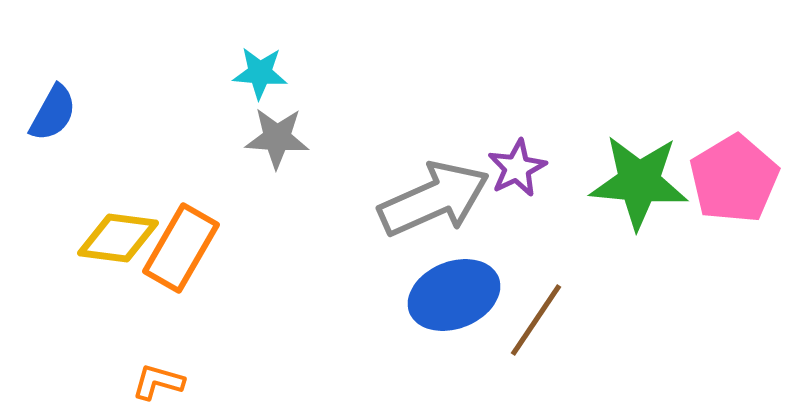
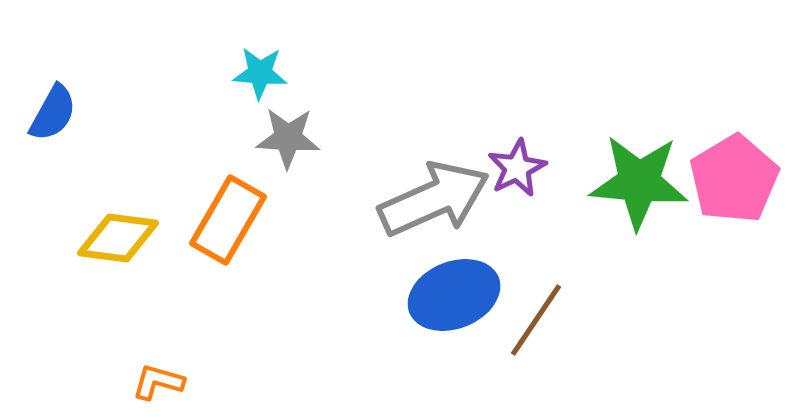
gray star: moved 11 px right
orange rectangle: moved 47 px right, 28 px up
